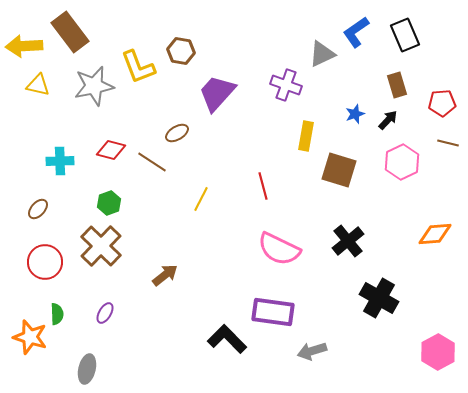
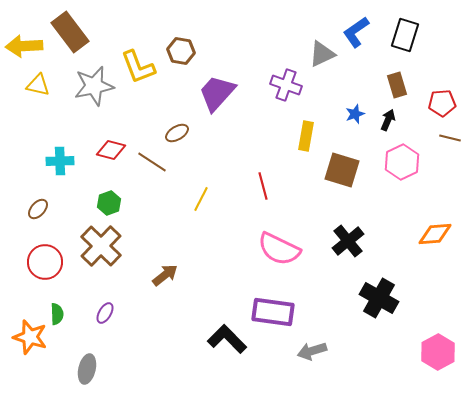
black rectangle at (405, 35): rotated 40 degrees clockwise
black arrow at (388, 120): rotated 20 degrees counterclockwise
brown line at (448, 143): moved 2 px right, 5 px up
brown square at (339, 170): moved 3 px right
